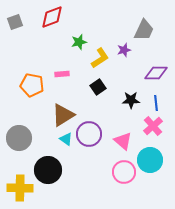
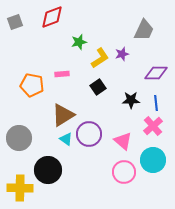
purple star: moved 2 px left, 4 px down
cyan circle: moved 3 px right
